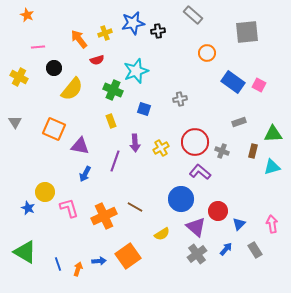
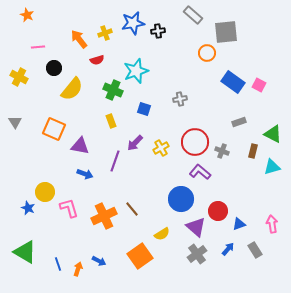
gray square at (247, 32): moved 21 px left
green triangle at (273, 134): rotated 30 degrees clockwise
purple arrow at (135, 143): rotated 48 degrees clockwise
blue arrow at (85, 174): rotated 98 degrees counterclockwise
brown line at (135, 207): moved 3 px left, 2 px down; rotated 21 degrees clockwise
blue triangle at (239, 224): rotated 24 degrees clockwise
blue arrow at (226, 249): moved 2 px right
orange square at (128, 256): moved 12 px right
blue arrow at (99, 261): rotated 32 degrees clockwise
